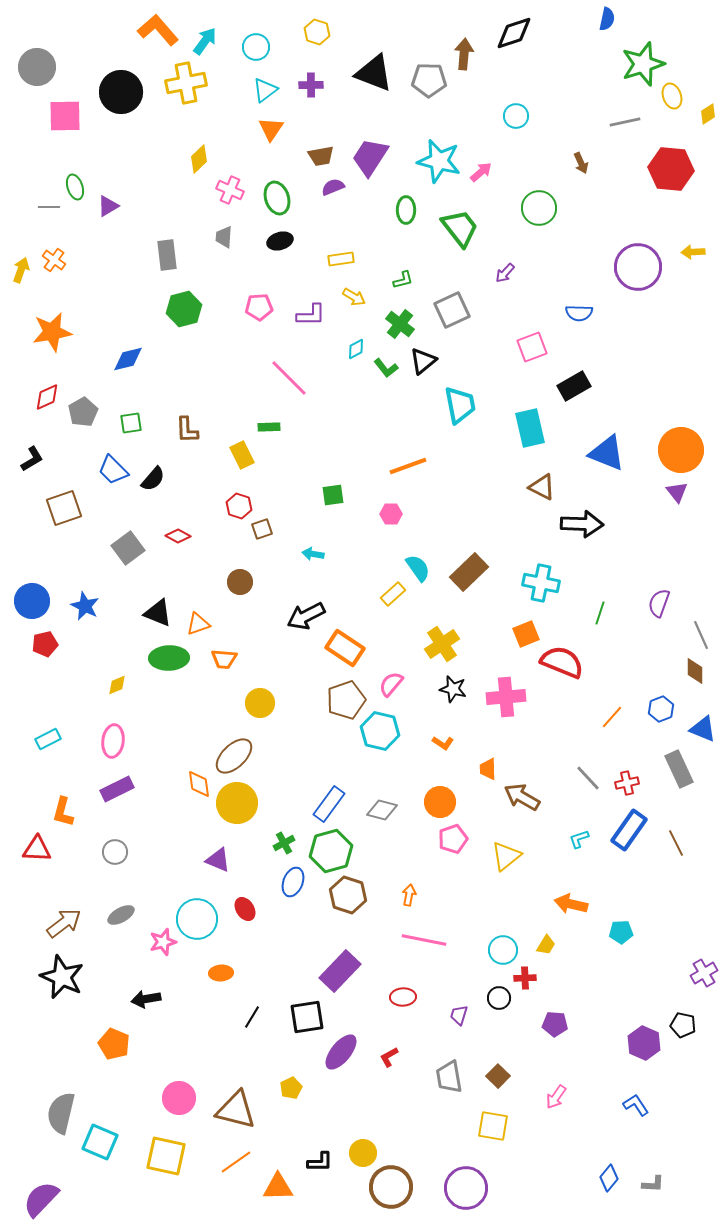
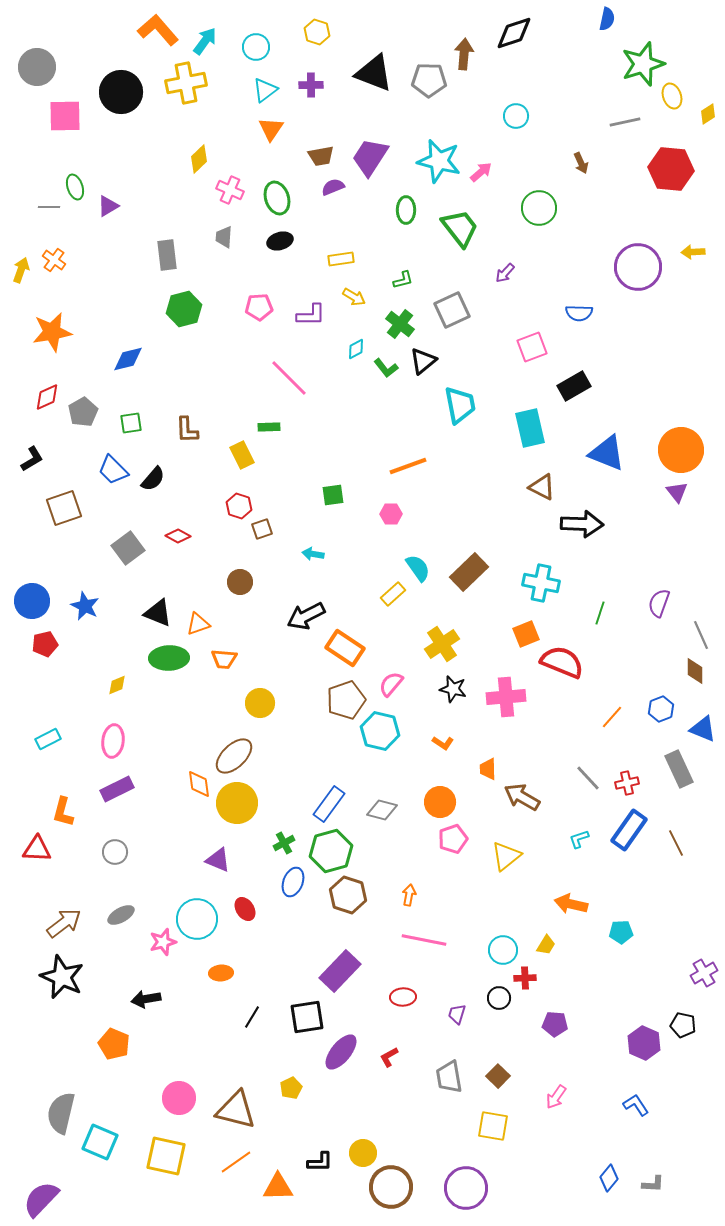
purple trapezoid at (459, 1015): moved 2 px left, 1 px up
